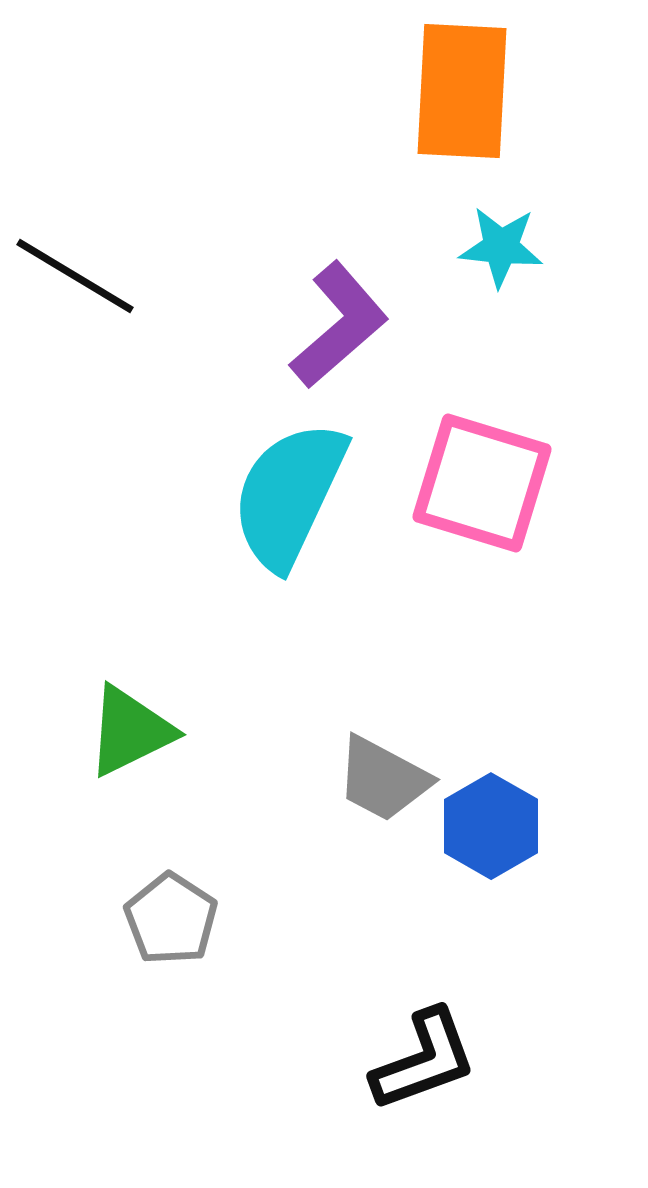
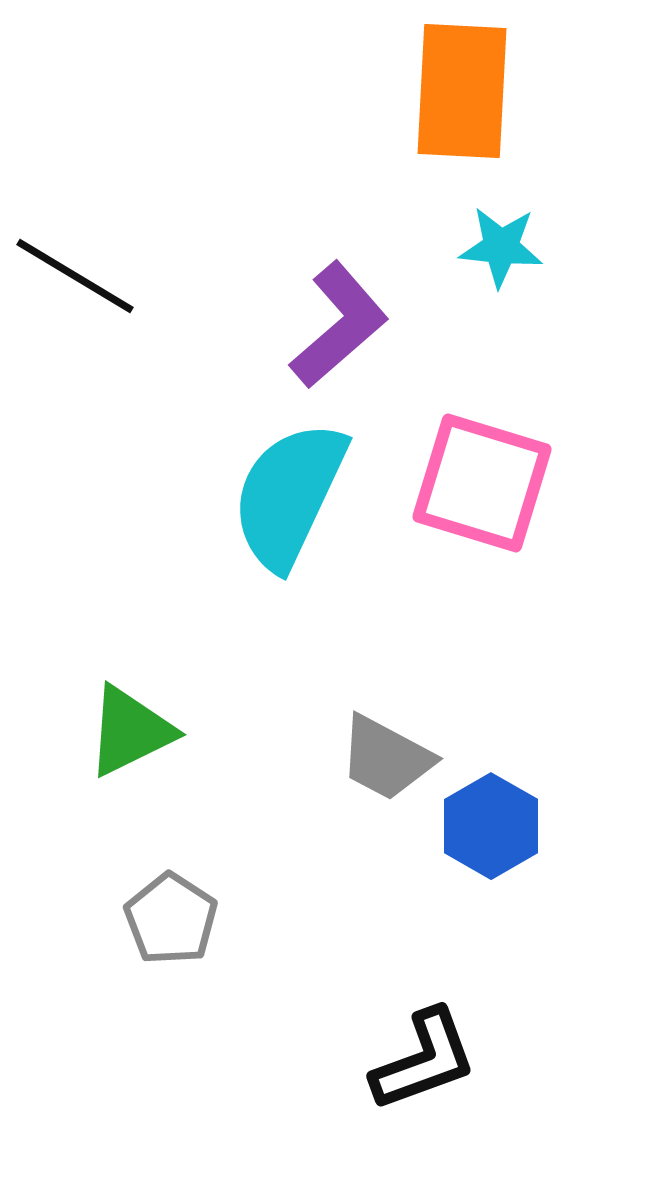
gray trapezoid: moved 3 px right, 21 px up
